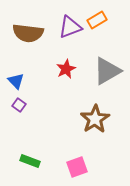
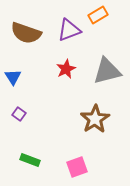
orange rectangle: moved 1 px right, 5 px up
purple triangle: moved 1 px left, 3 px down
brown semicircle: moved 2 px left; rotated 12 degrees clockwise
gray triangle: rotated 16 degrees clockwise
blue triangle: moved 3 px left, 4 px up; rotated 12 degrees clockwise
purple square: moved 9 px down
green rectangle: moved 1 px up
